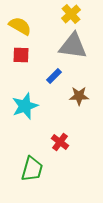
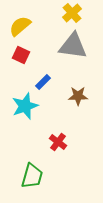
yellow cross: moved 1 px right, 1 px up
yellow semicircle: rotated 70 degrees counterclockwise
red square: rotated 24 degrees clockwise
blue rectangle: moved 11 px left, 6 px down
brown star: moved 1 px left
red cross: moved 2 px left
green trapezoid: moved 7 px down
